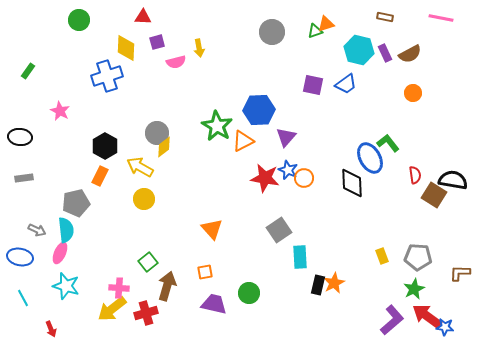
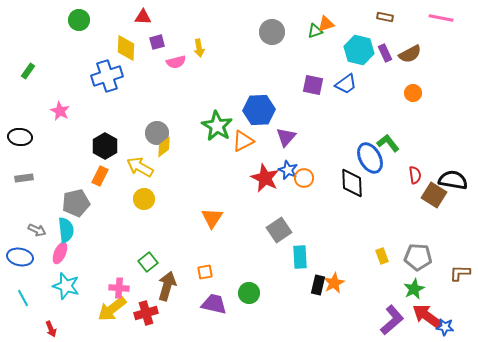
red star at (265, 178): rotated 16 degrees clockwise
orange triangle at (212, 229): moved 11 px up; rotated 15 degrees clockwise
